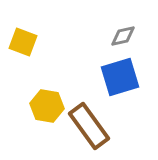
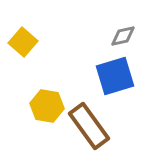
yellow square: rotated 20 degrees clockwise
blue square: moved 5 px left, 1 px up
